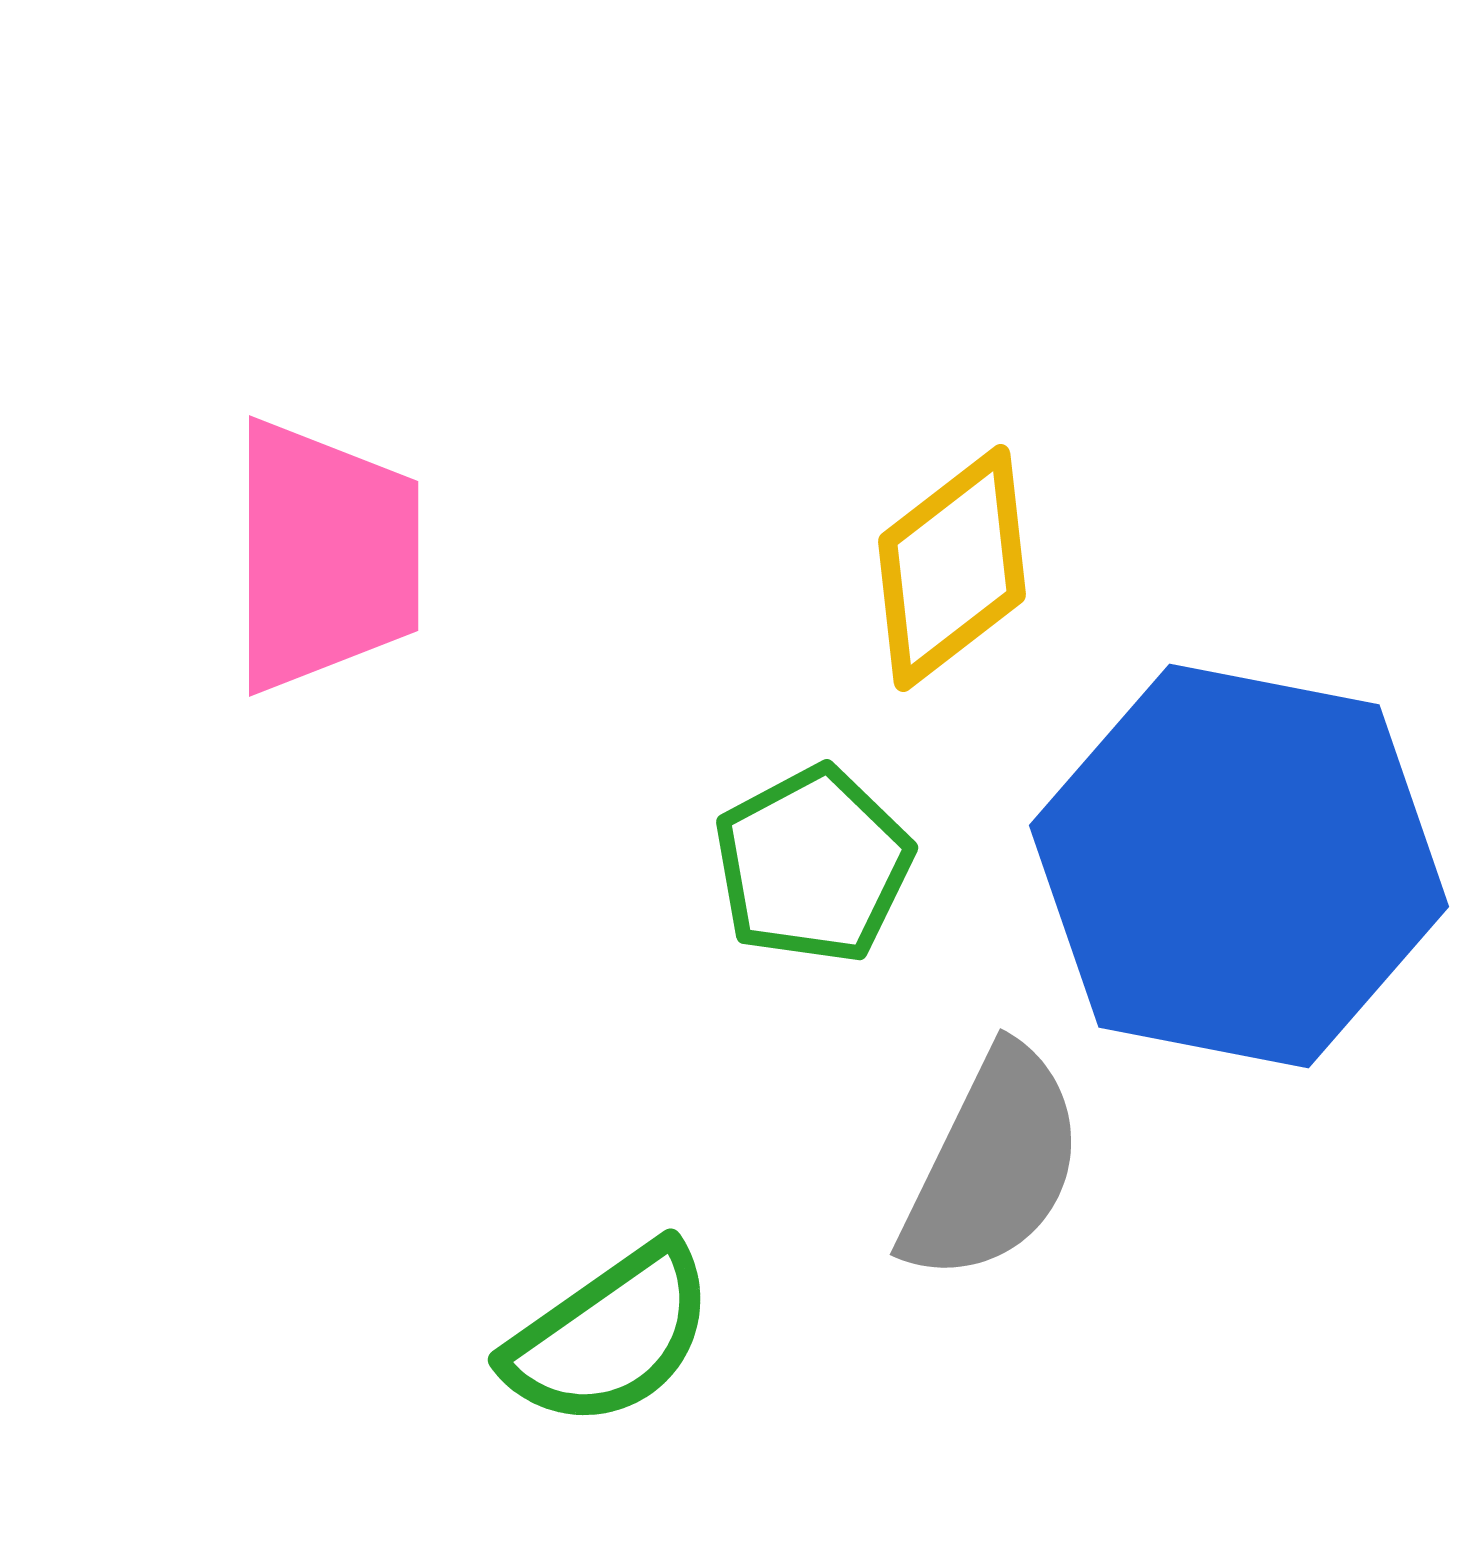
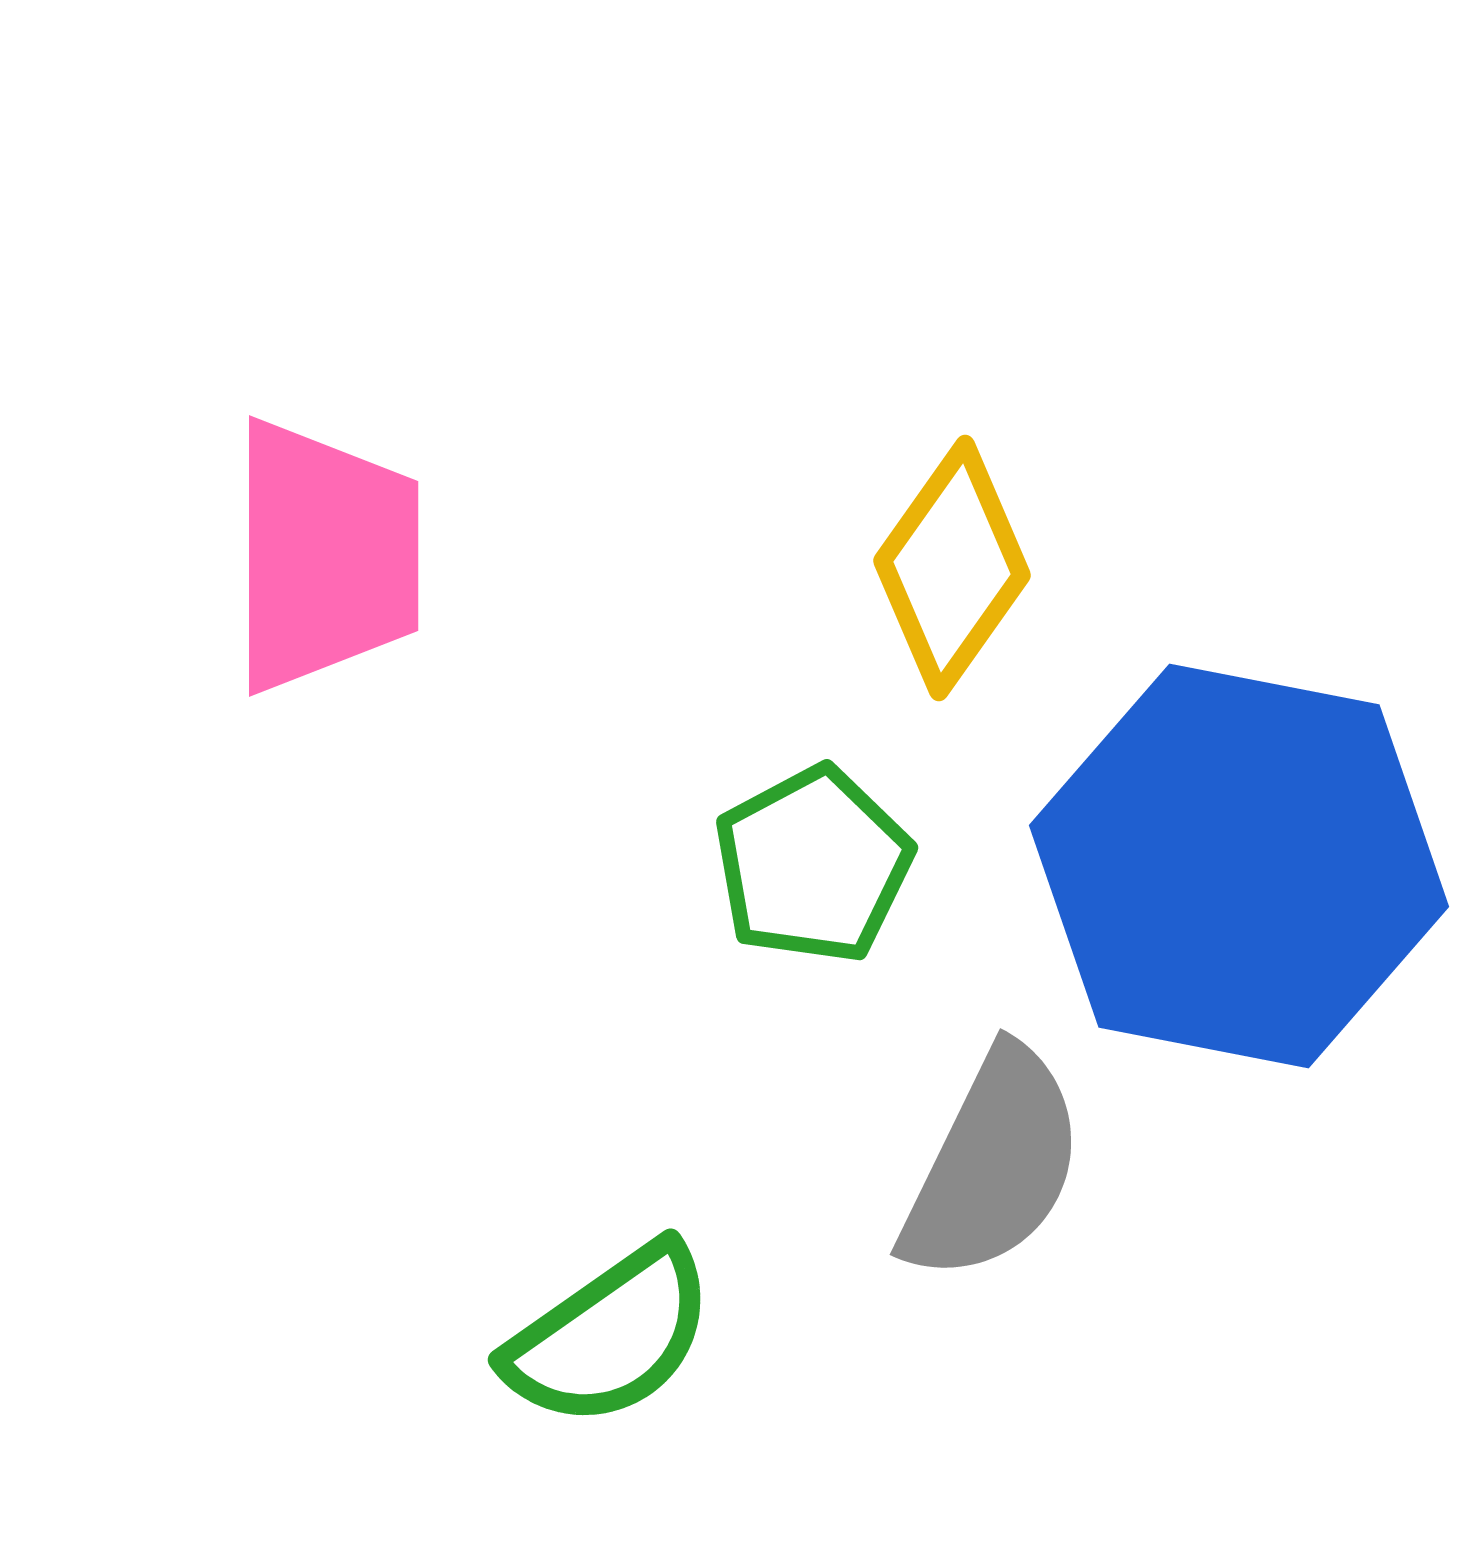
yellow diamond: rotated 17 degrees counterclockwise
